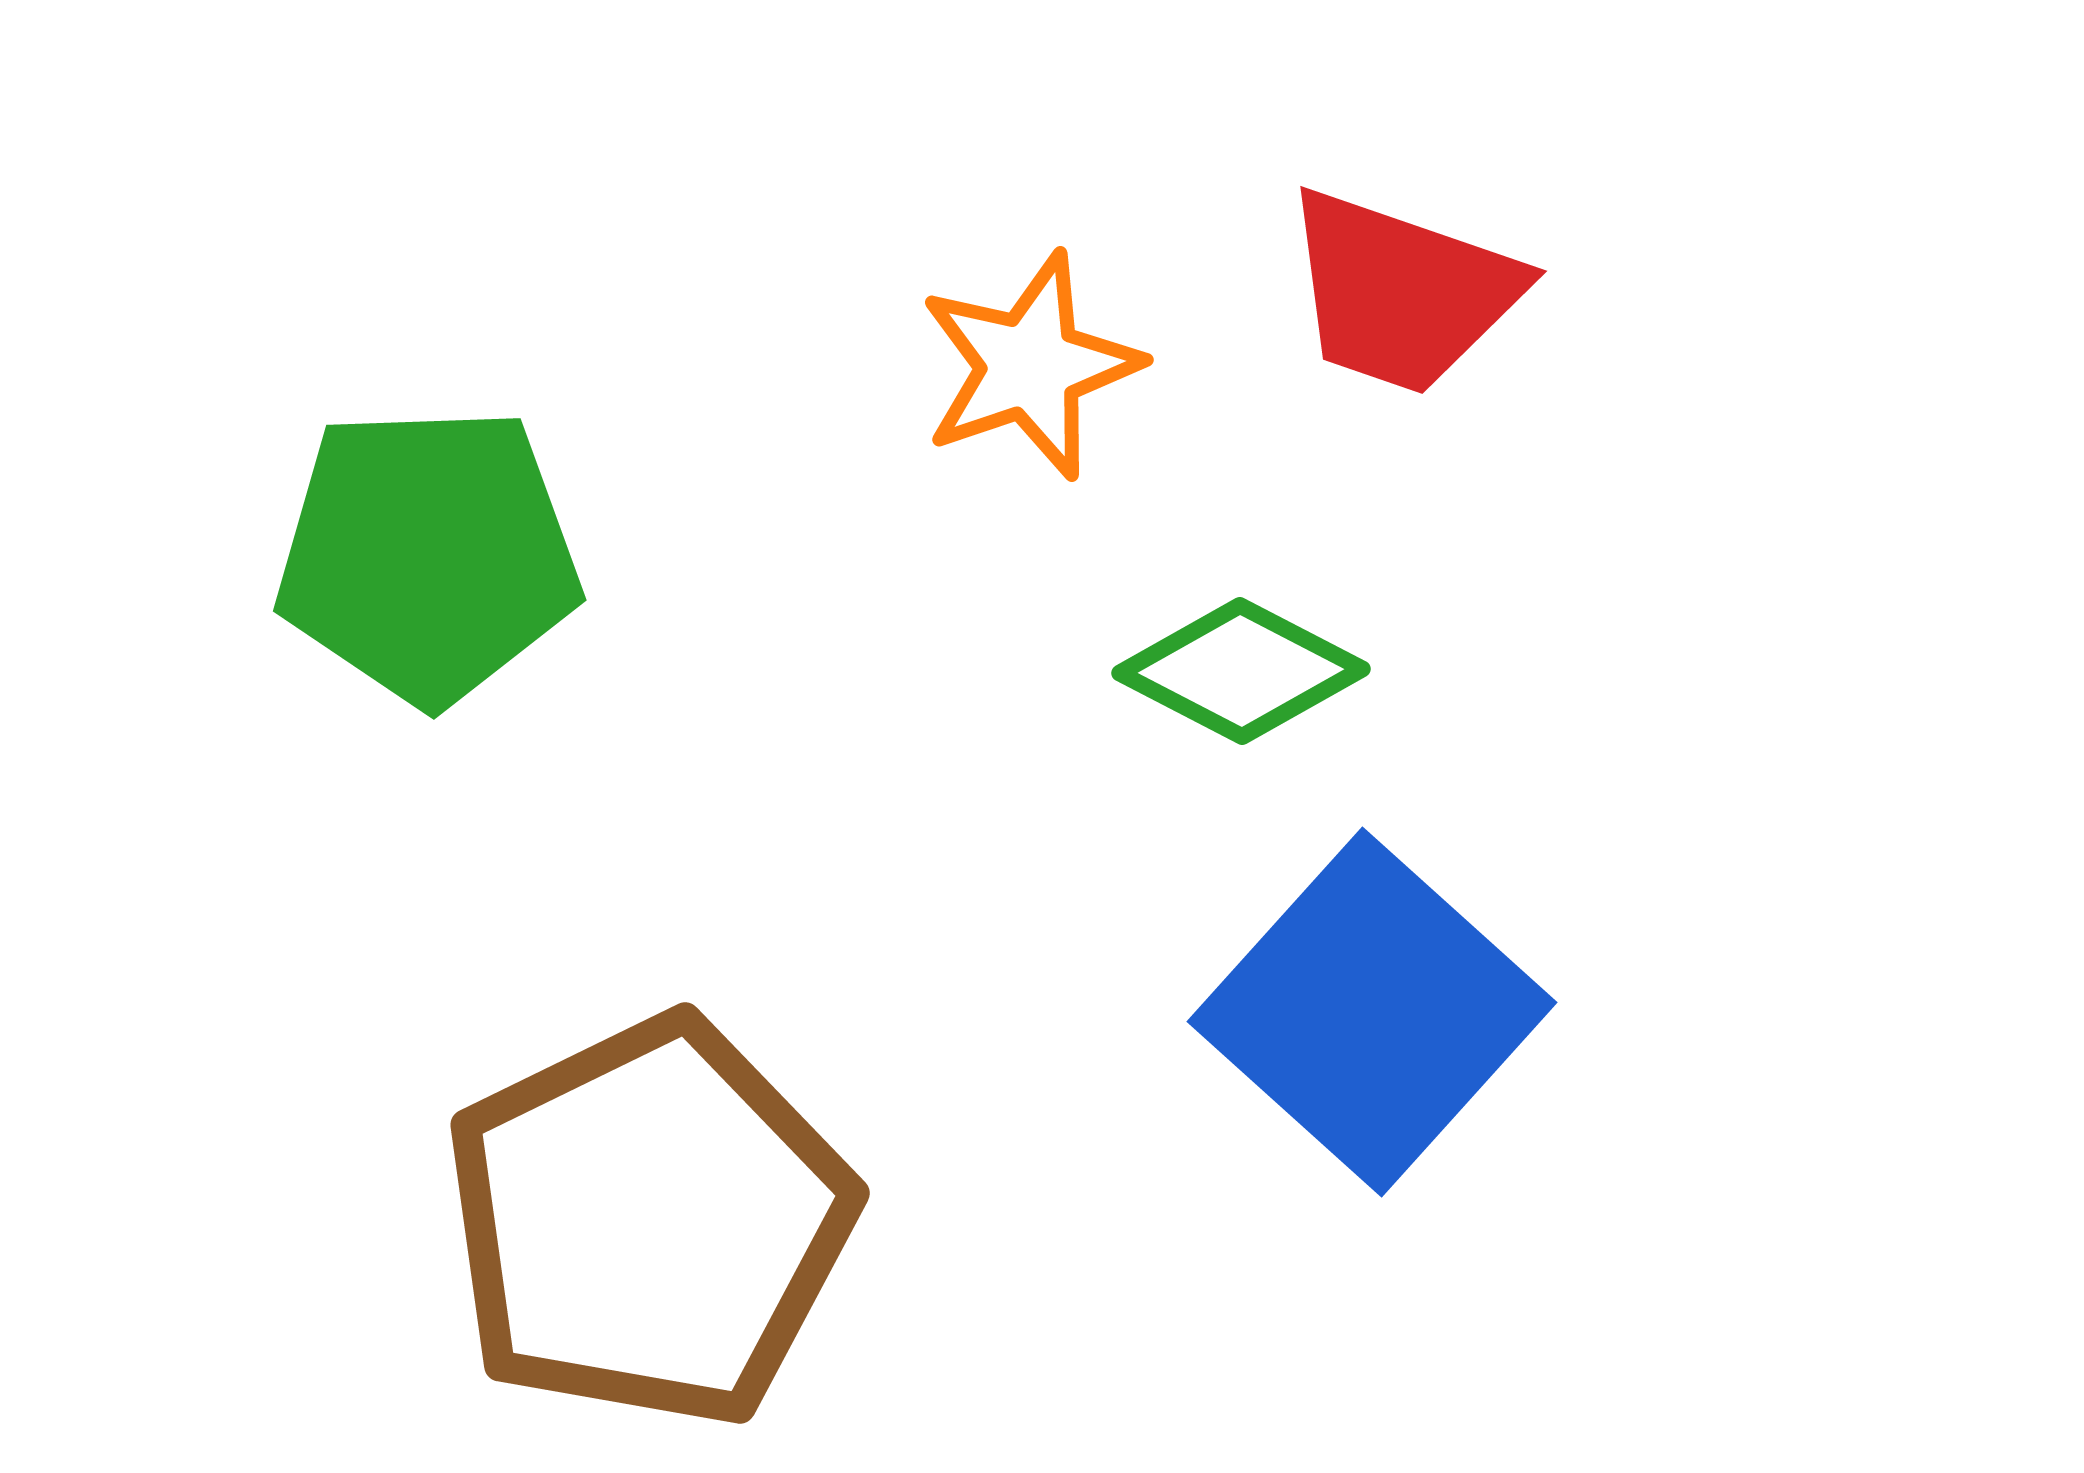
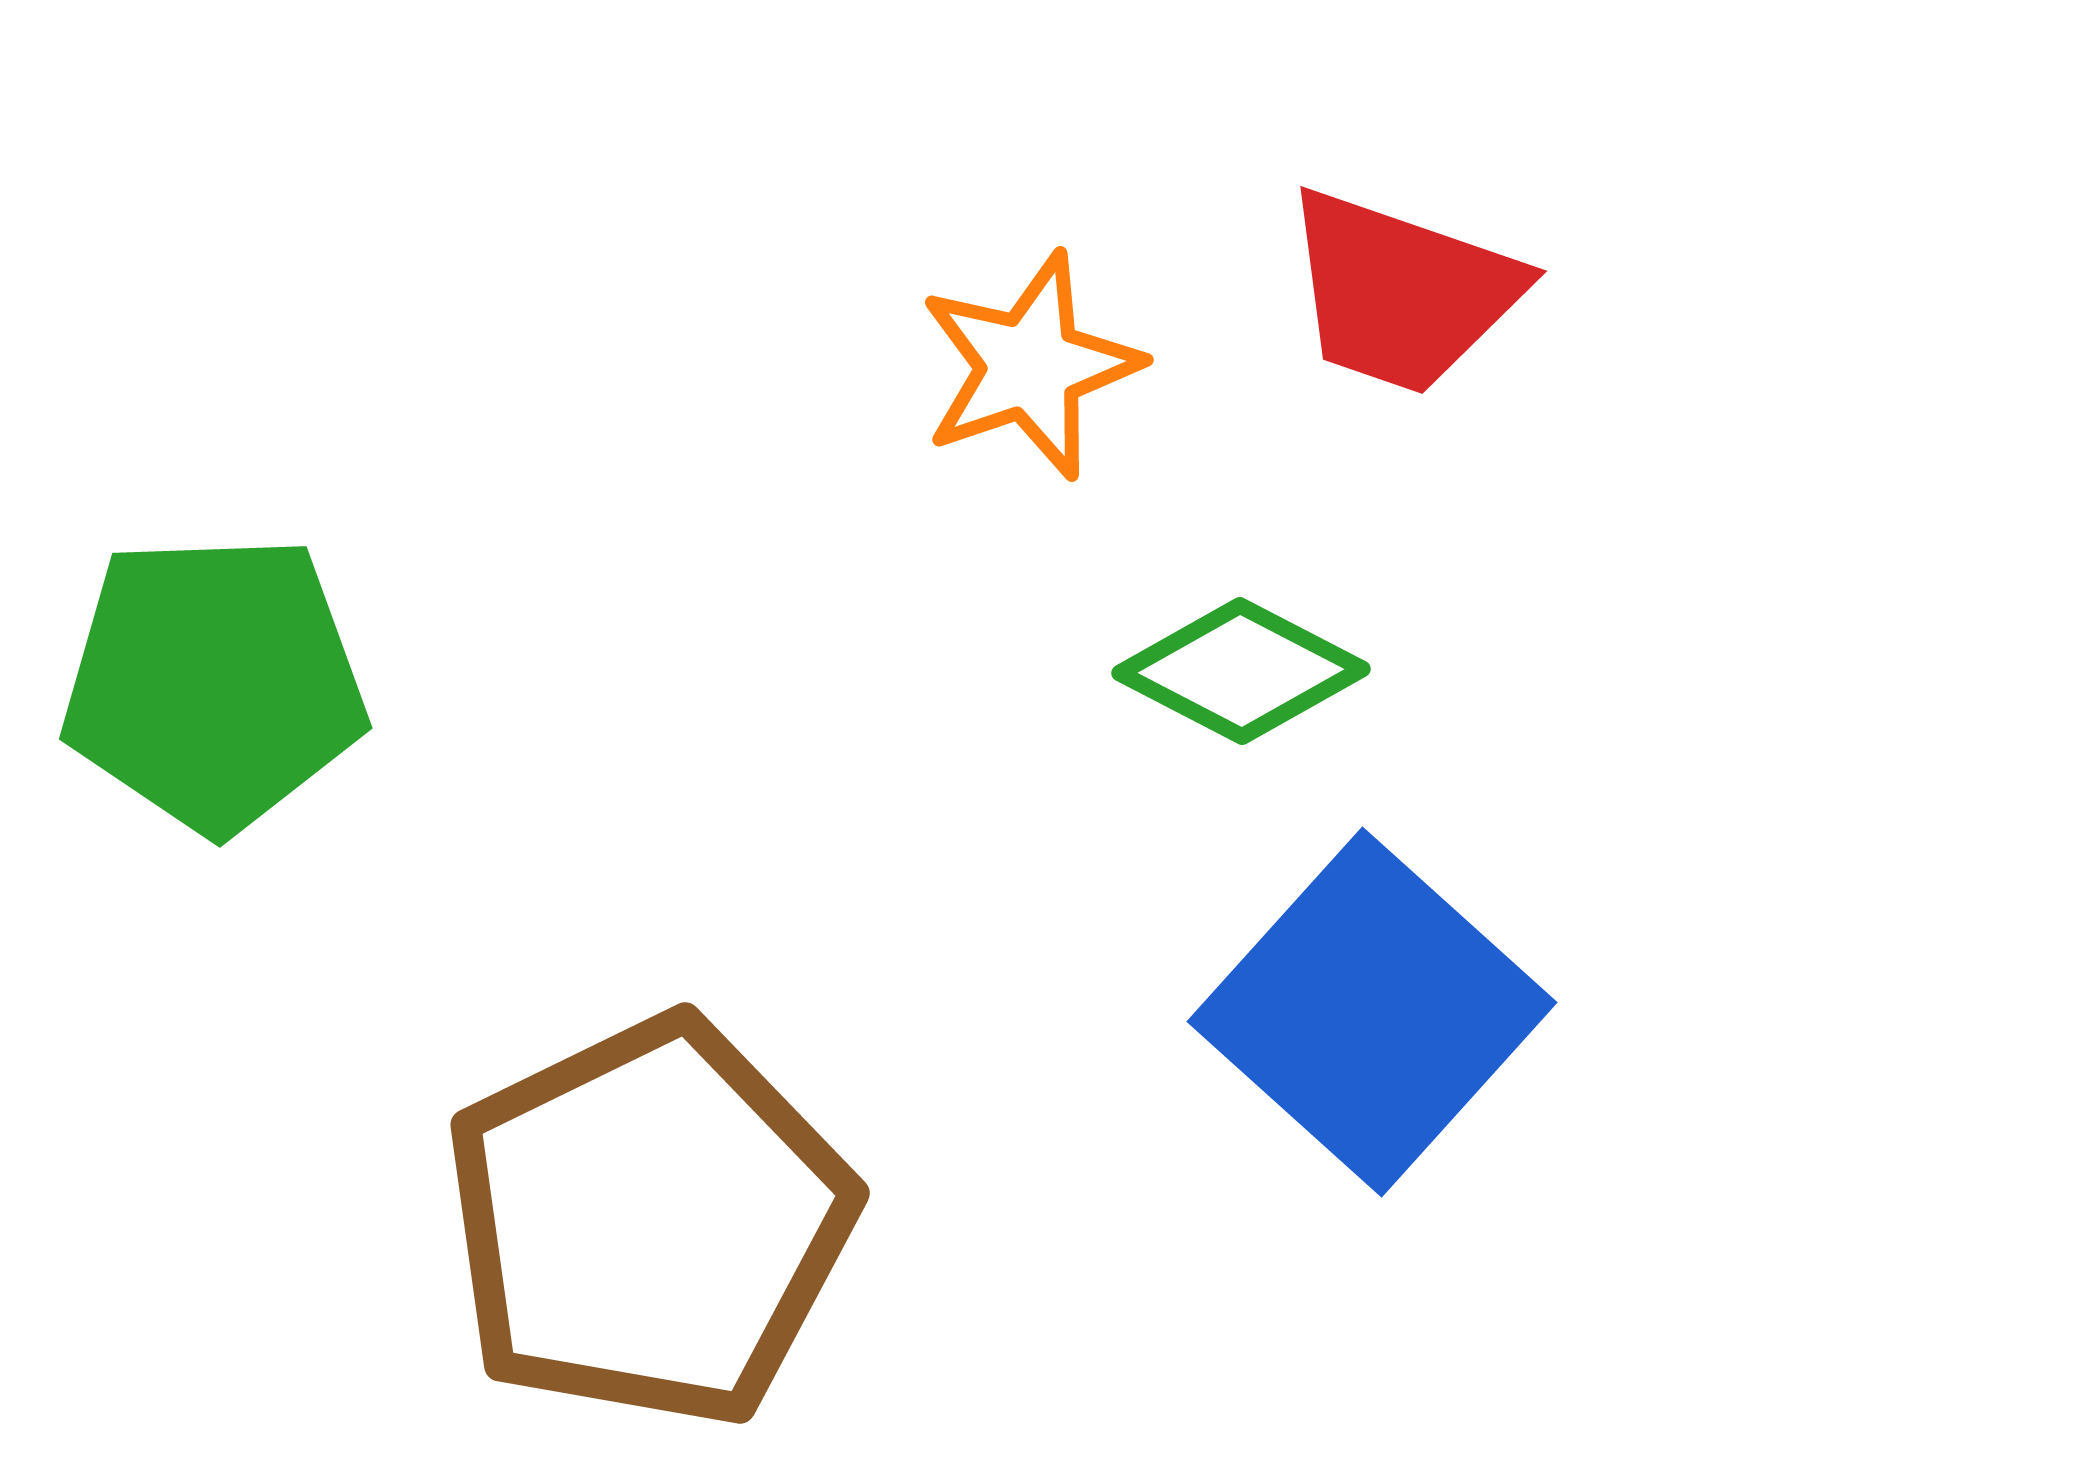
green pentagon: moved 214 px left, 128 px down
